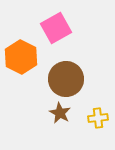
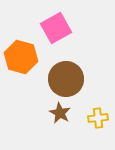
orange hexagon: rotated 12 degrees counterclockwise
